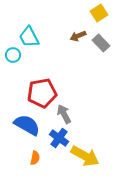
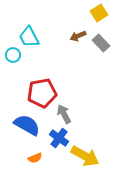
orange semicircle: rotated 56 degrees clockwise
